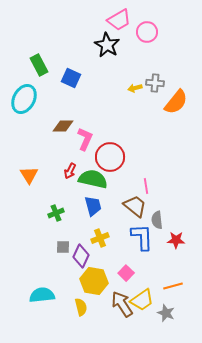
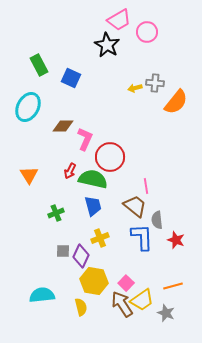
cyan ellipse: moved 4 px right, 8 px down
red star: rotated 18 degrees clockwise
gray square: moved 4 px down
pink square: moved 10 px down
